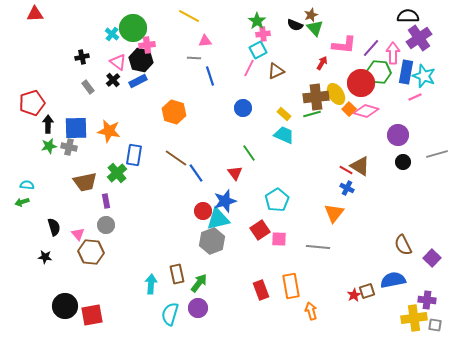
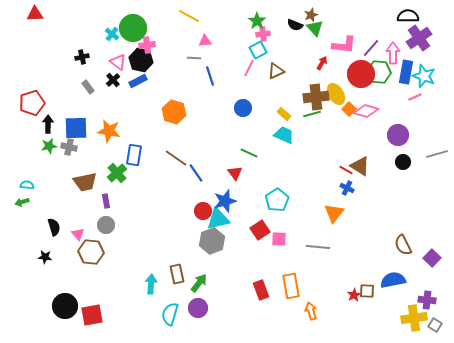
red circle at (361, 83): moved 9 px up
green line at (249, 153): rotated 30 degrees counterclockwise
brown square at (367, 291): rotated 21 degrees clockwise
gray square at (435, 325): rotated 24 degrees clockwise
